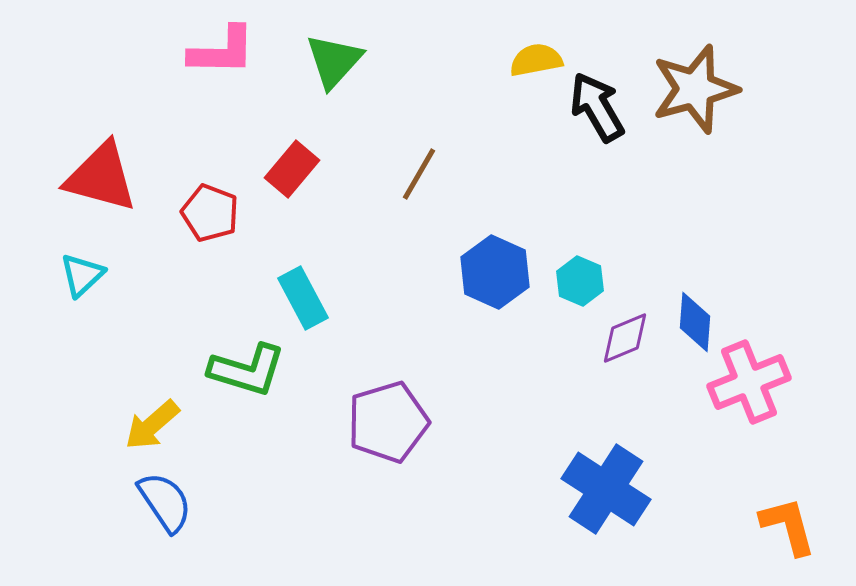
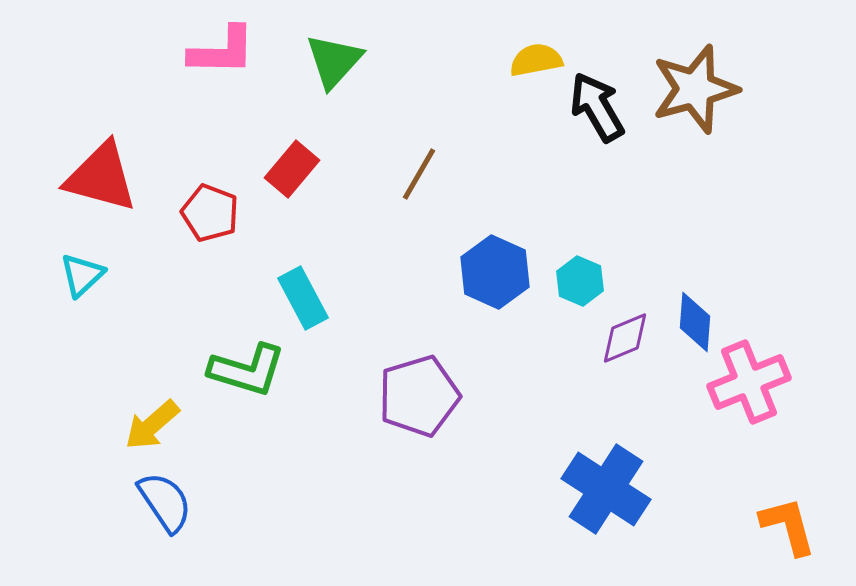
purple pentagon: moved 31 px right, 26 px up
